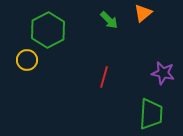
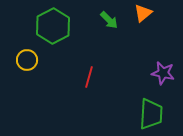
green hexagon: moved 5 px right, 4 px up
red line: moved 15 px left
